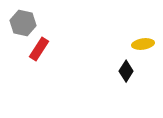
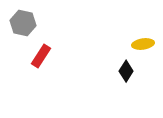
red rectangle: moved 2 px right, 7 px down
